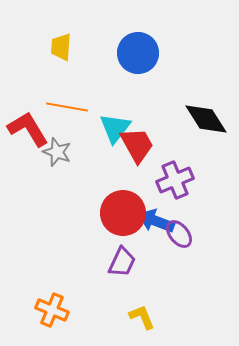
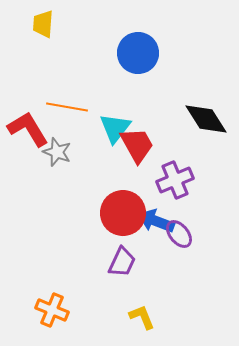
yellow trapezoid: moved 18 px left, 23 px up
